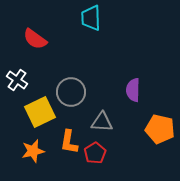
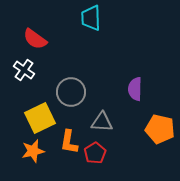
white cross: moved 7 px right, 10 px up
purple semicircle: moved 2 px right, 1 px up
yellow square: moved 6 px down
